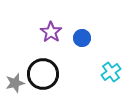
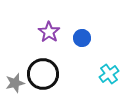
purple star: moved 2 px left
cyan cross: moved 2 px left, 2 px down
